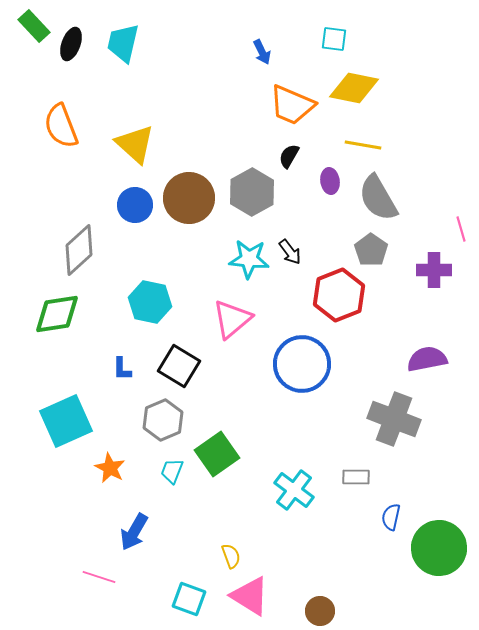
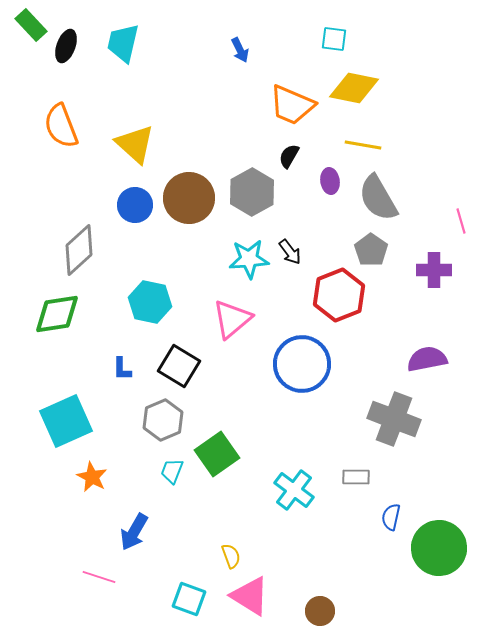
green rectangle at (34, 26): moved 3 px left, 1 px up
black ellipse at (71, 44): moved 5 px left, 2 px down
blue arrow at (262, 52): moved 22 px left, 2 px up
pink line at (461, 229): moved 8 px up
cyan star at (249, 259): rotated 9 degrees counterclockwise
orange star at (110, 468): moved 18 px left, 9 px down
